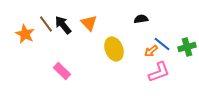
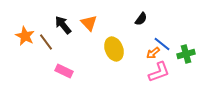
black semicircle: rotated 136 degrees clockwise
brown line: moved 18 px down
orange star: moved 2 px down
green cross: moved 1 px left, 7 px down
orange arrow: moved 2 px right, 2 px down
pink rectangle: moved 2 px right; rotated 18 degrees counterclockwise
